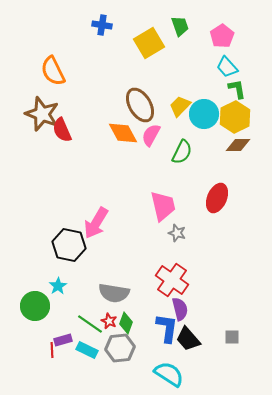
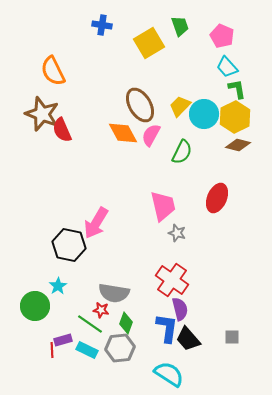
pink pentagon: rotated 15 degrees counterclockwise
brown diamond: rotated 15 degrees clockwise
red star: moved 8 px left, 11 px up; rotated 14 degrees counterclockwise
